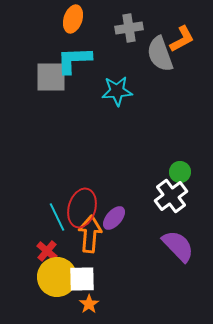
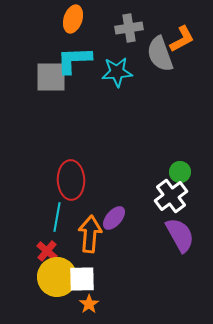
cyan star: moved 19 px up
red ellipse: moved 11 px left, 28 px up; rotated 18 degrees counterclockwise
cyan line: rotated 36 degrees clockwise
purple semicircle: moved 2 px right, 11 px up; rotated 15 degrees clockwise
